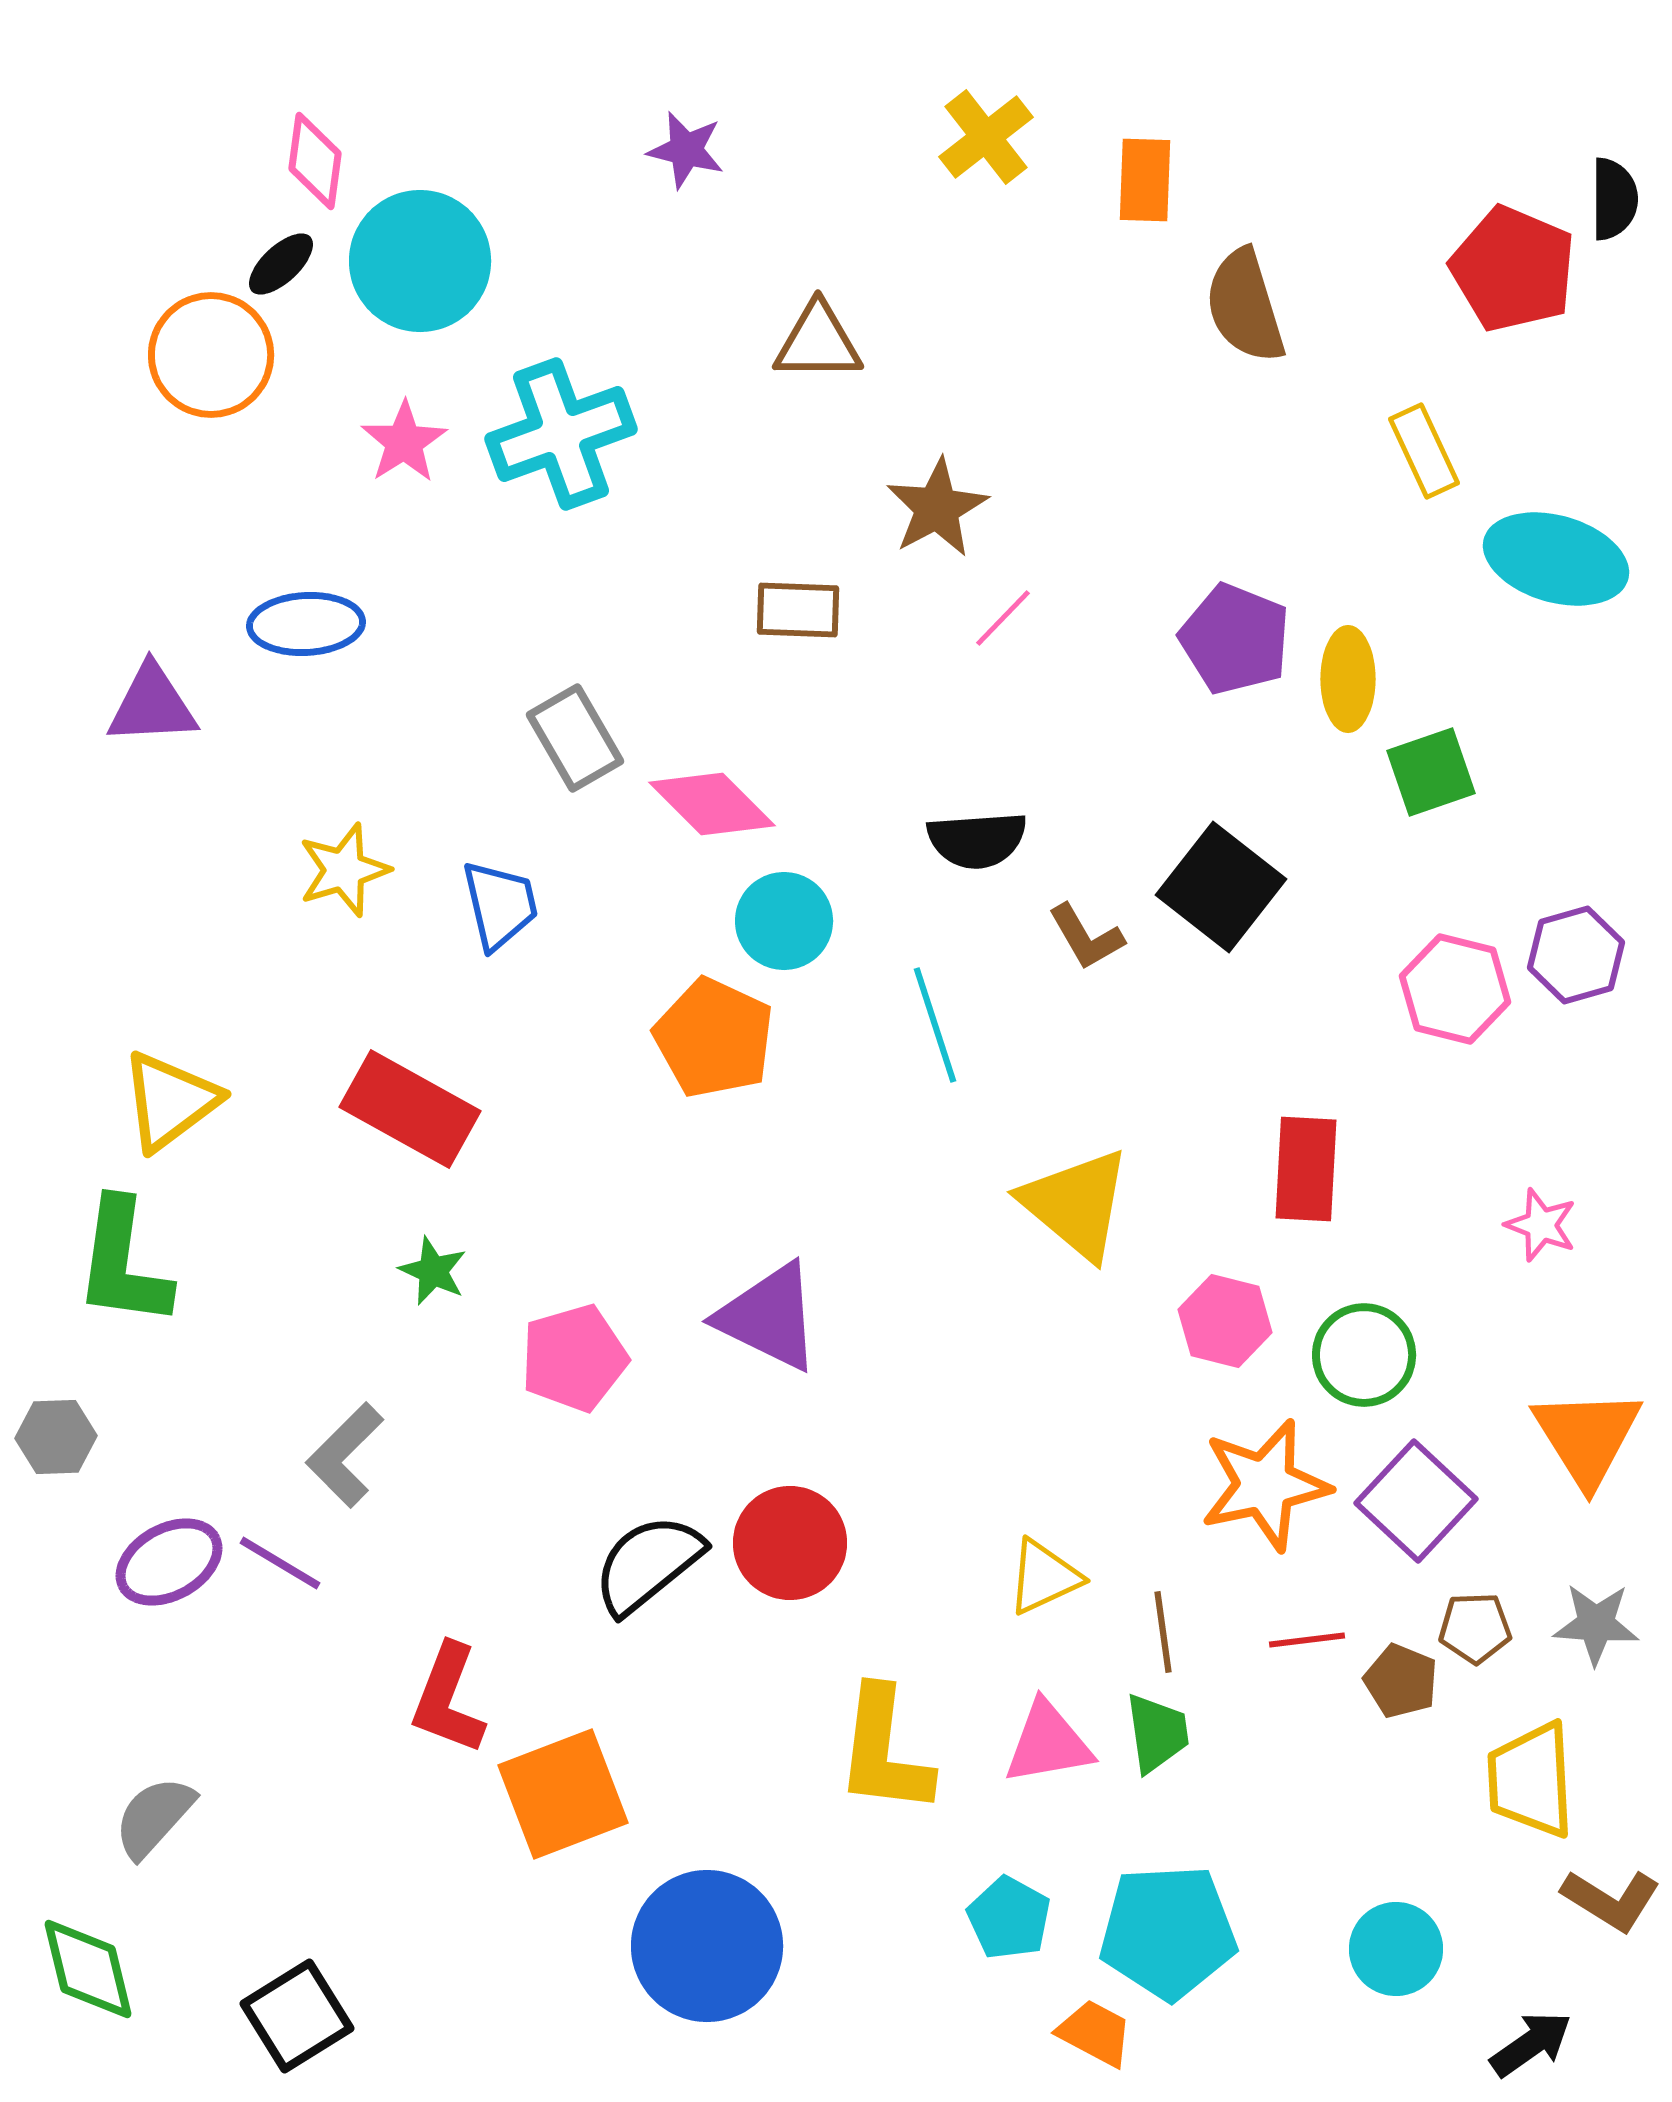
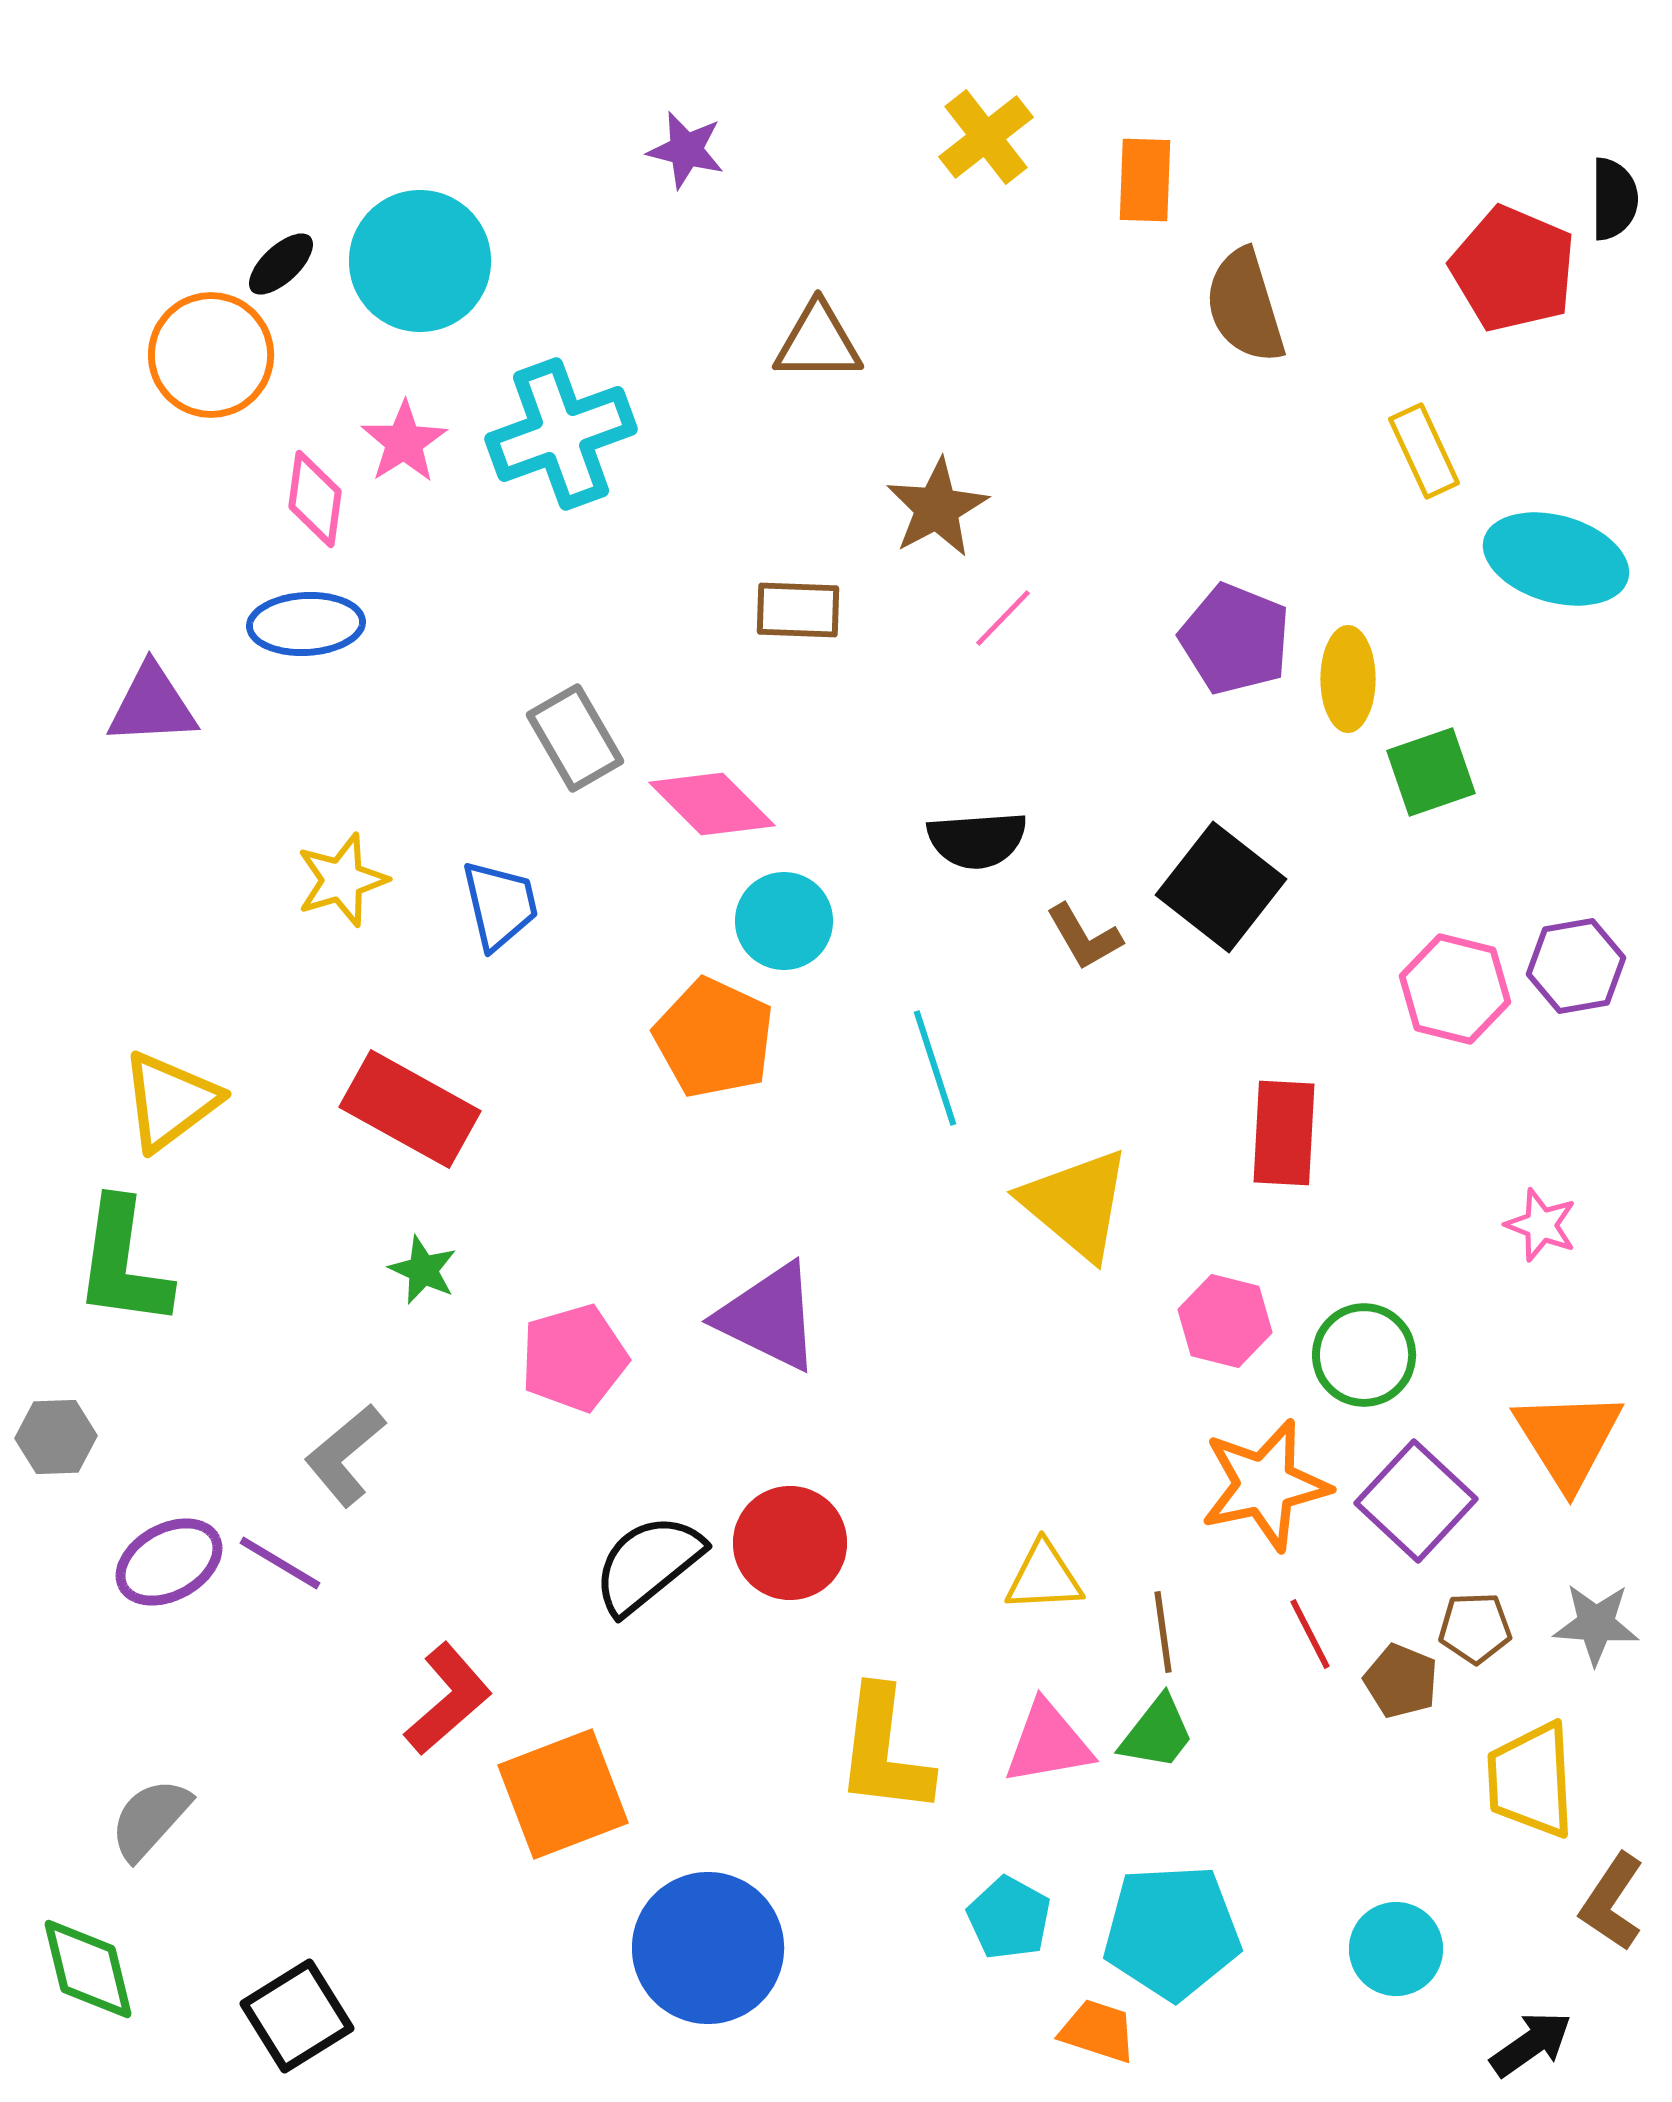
pink diamond at (315, 161): moved 338 px down
yellow star at (344, 870): moved 2 px left, 10 px down
brown L-shape at (1086, 937): moved 2 px left
purple hexagon at (1576, 955): moved 11 px down; rotated 6 degrees clockwise
cyan line at (935, 1025): moved 43 px down
red rectangle at (1306, 1169): moved 22 px left, 36 px up
green star at (433, 1271): moved 10 px left, 1 px up
orange triangle at (1587, 1437): moved 19 px left, 2 px down
gray L-shape at (345, 1455): rotated 5 degrees clockwise
yellow triangle at (1044, 1577): rotated 22 degrees clockwise
red line at (1307, 1640): moved 3 px right, 6 px up; rotated 70 degrees clockwise
red L-shape at (448, 1699): rotated 152 degrees counterclockwise
green trapezoid at (1157, 1733): rotated 46 degrees clockwise
gray semicircle at (154, 1817): moved 4 px left, 2 px down
brown L-shape at (1611, 1900): moved 1 px right, 2 px down; rotated 92 degrees clockwise
cyan pentagon at (1168, 1932): moved 4 px right
blue circle at (707, 1946): moved 1 px right, 2 px down
orange trapezoid at (1095, 2033): moved 3 px right, 2 px up; rotated 10 degrees counterclockwise
